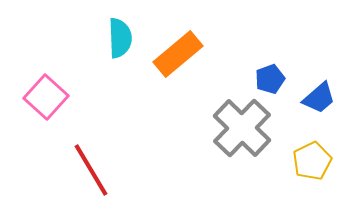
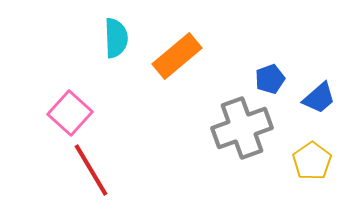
cyan semicircle: moved 4 px left
orange rectangle: moved 1 px left, 2 px down
pink square: moved 24 px right, 16 px down
gray cross: rotated 26 degrees clockwise
yellow pentagon: rotated 9 degrees counterclockwise
